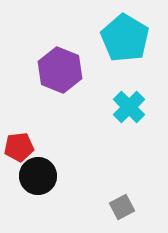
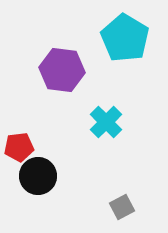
purple hexagon: moved 2 px right; rotated 15 degrees counterclockwise
cyan cross: moved 23 px left, 15 px down
